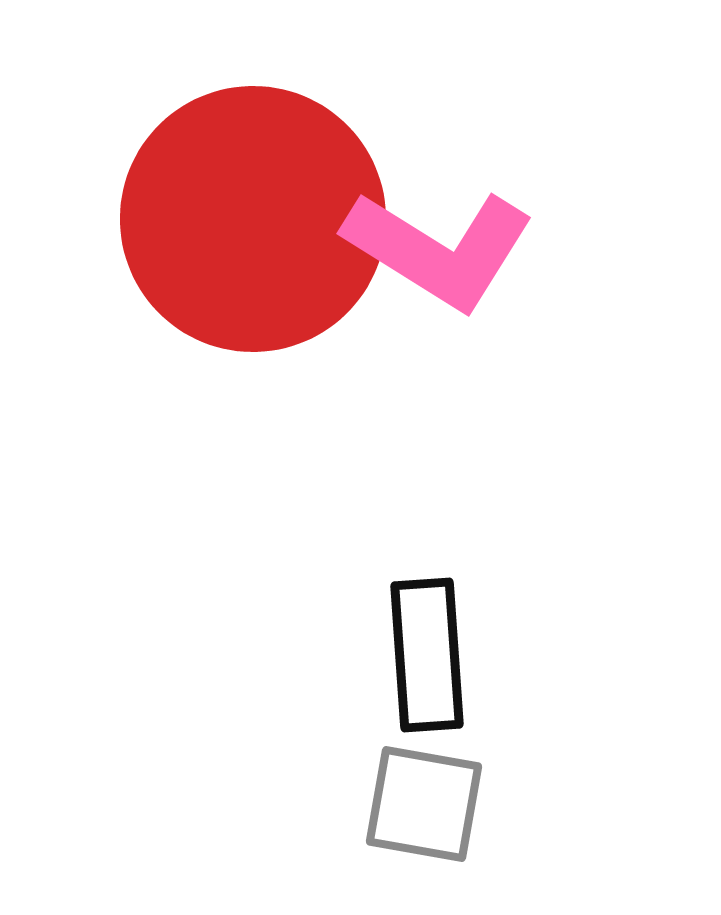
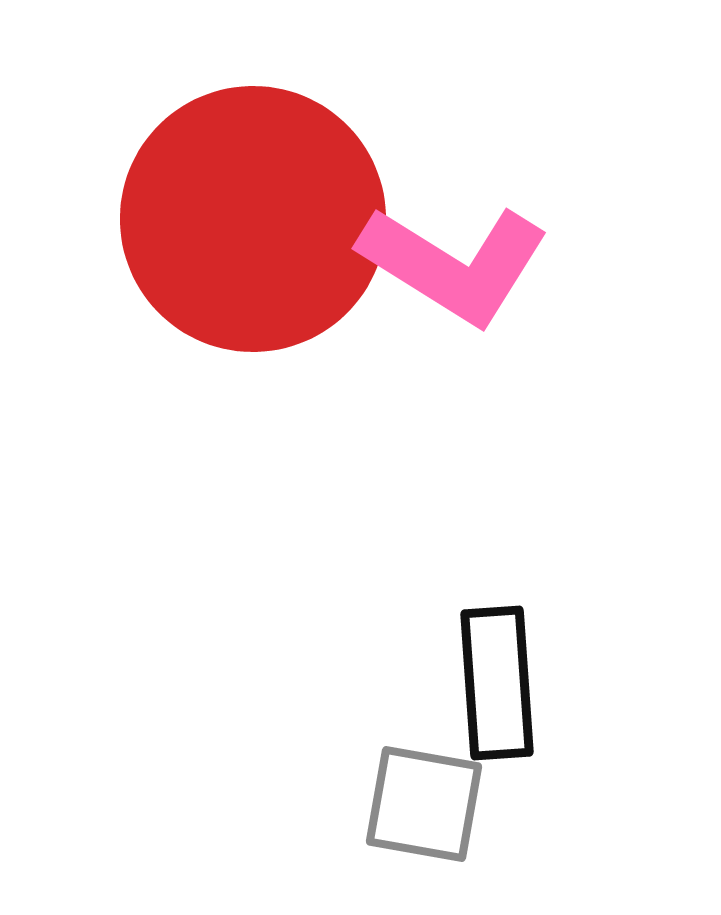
pink L-shape: moved 15 px right, 15 px down
black rectangle: moved 70 px right, 28 px down
